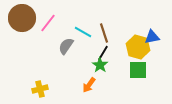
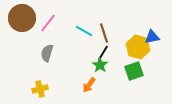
cyan line: moved 1 px right, 1 px up
gray semicircle: moved 19 px left, 7 px down; rotated 18 degrees counterclockwise
green square: moved 4 px left, 1 px down; rotated 18 degrees counterclockwise
